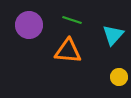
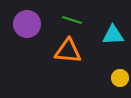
purple circle: moved 2 px left, 1 px up
cyan triangle: rotated 45 degrees clockwise
yellow circle: moved 1 px right, 1 px down
